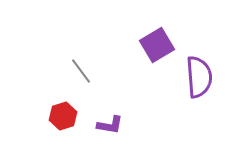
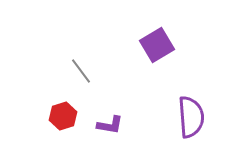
purple semicircle: moved 8 px left, 40 px down
